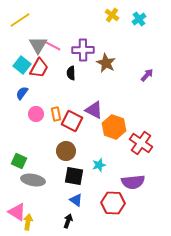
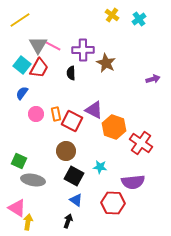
purple arrow: moved 6 px right, 4 px down; rotated 32 degrees clockwise
cyan star: moved 1 px right, 2 px down; rotated 24 degrees clockwise
black square: rotated 18 degrees clockwise
pink triangle: moved 4 px up
